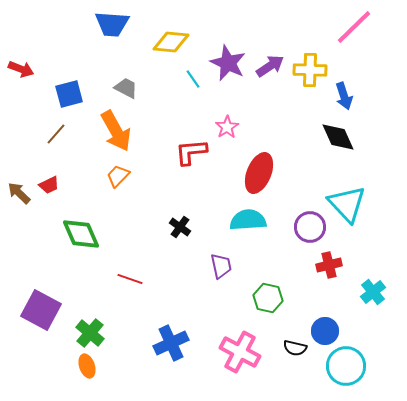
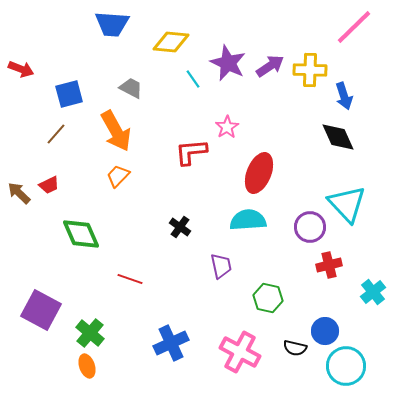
gray trapezoid: moved 5 px right
